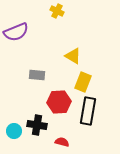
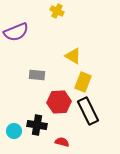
black rectangle: rotated 36 degrees counterclockwise
